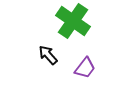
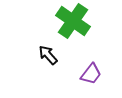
purple trapezoid: moved 6 px right, 6 px down
